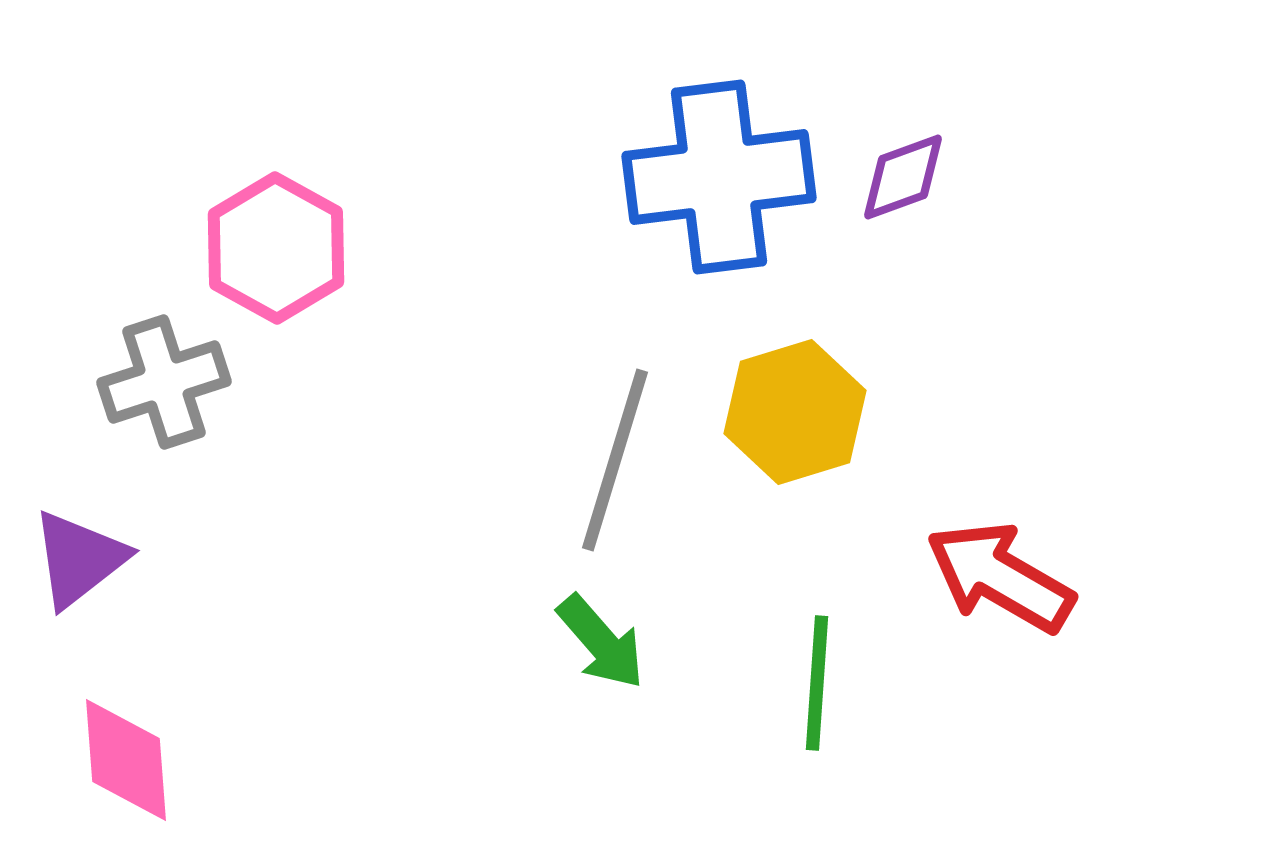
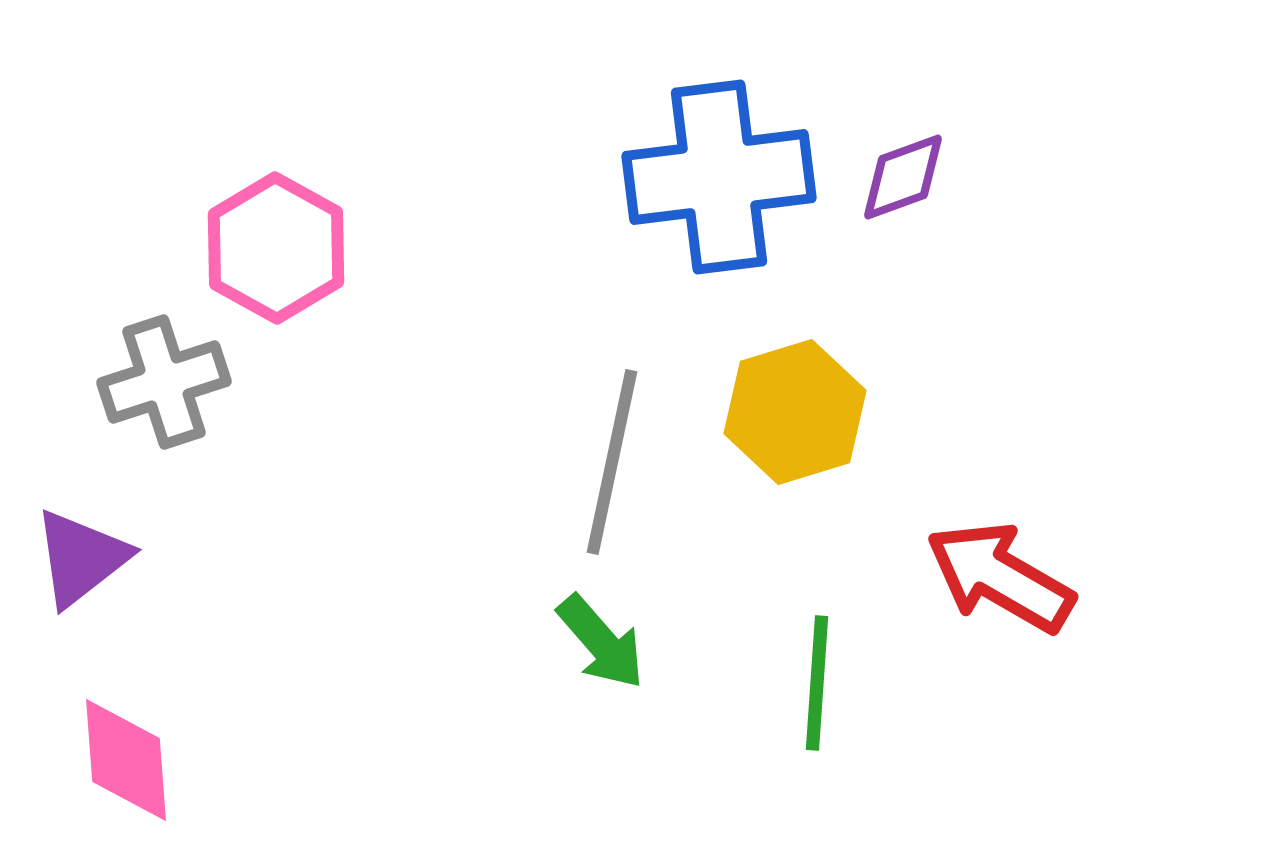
gray line: moved 3 px left, 2 px down; rotated 5 degrees counterclockwise
purple triangle: moved 2 px right, 1 px up
